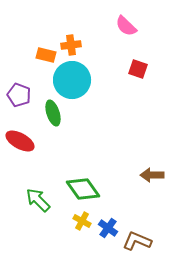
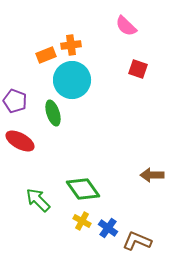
orange rectangle: rotated 36 degrees counterclockwise
purple pentagon: moved 4 px left, 6 px down
